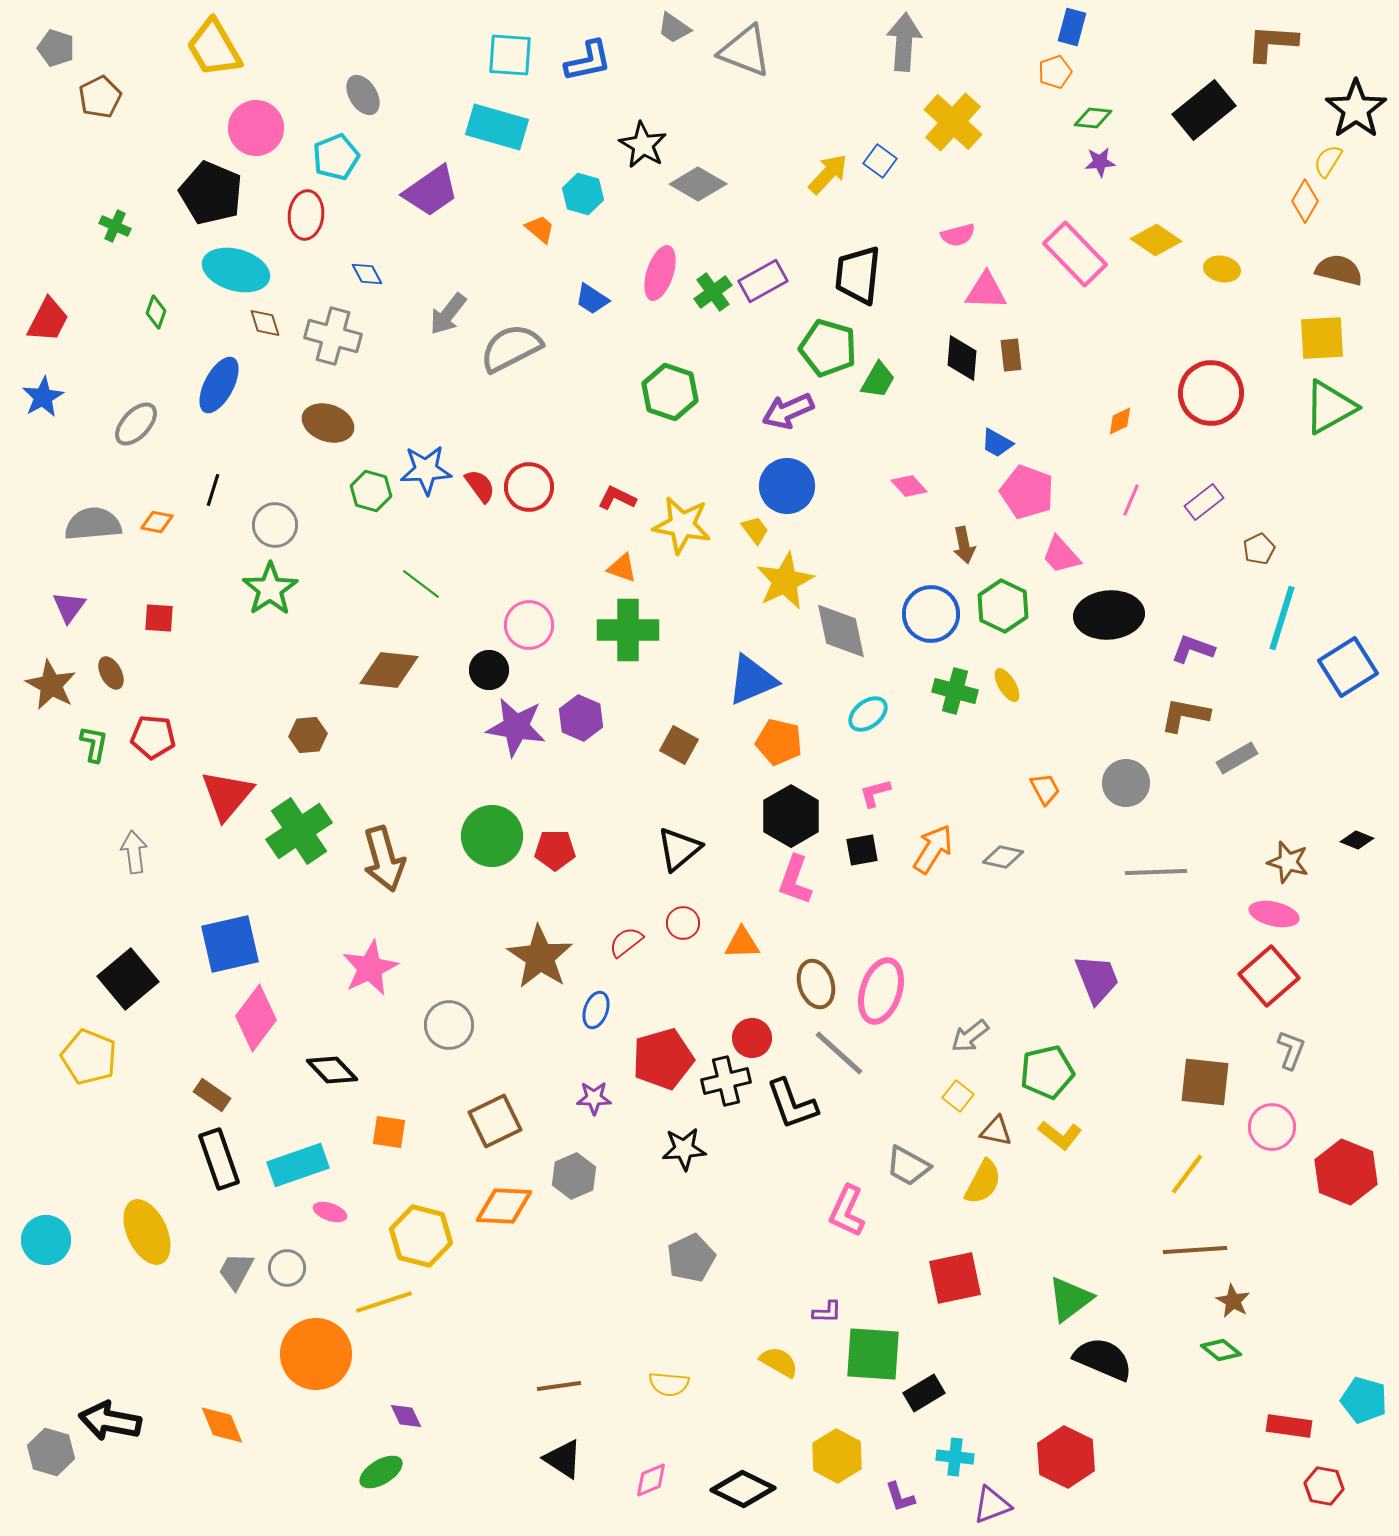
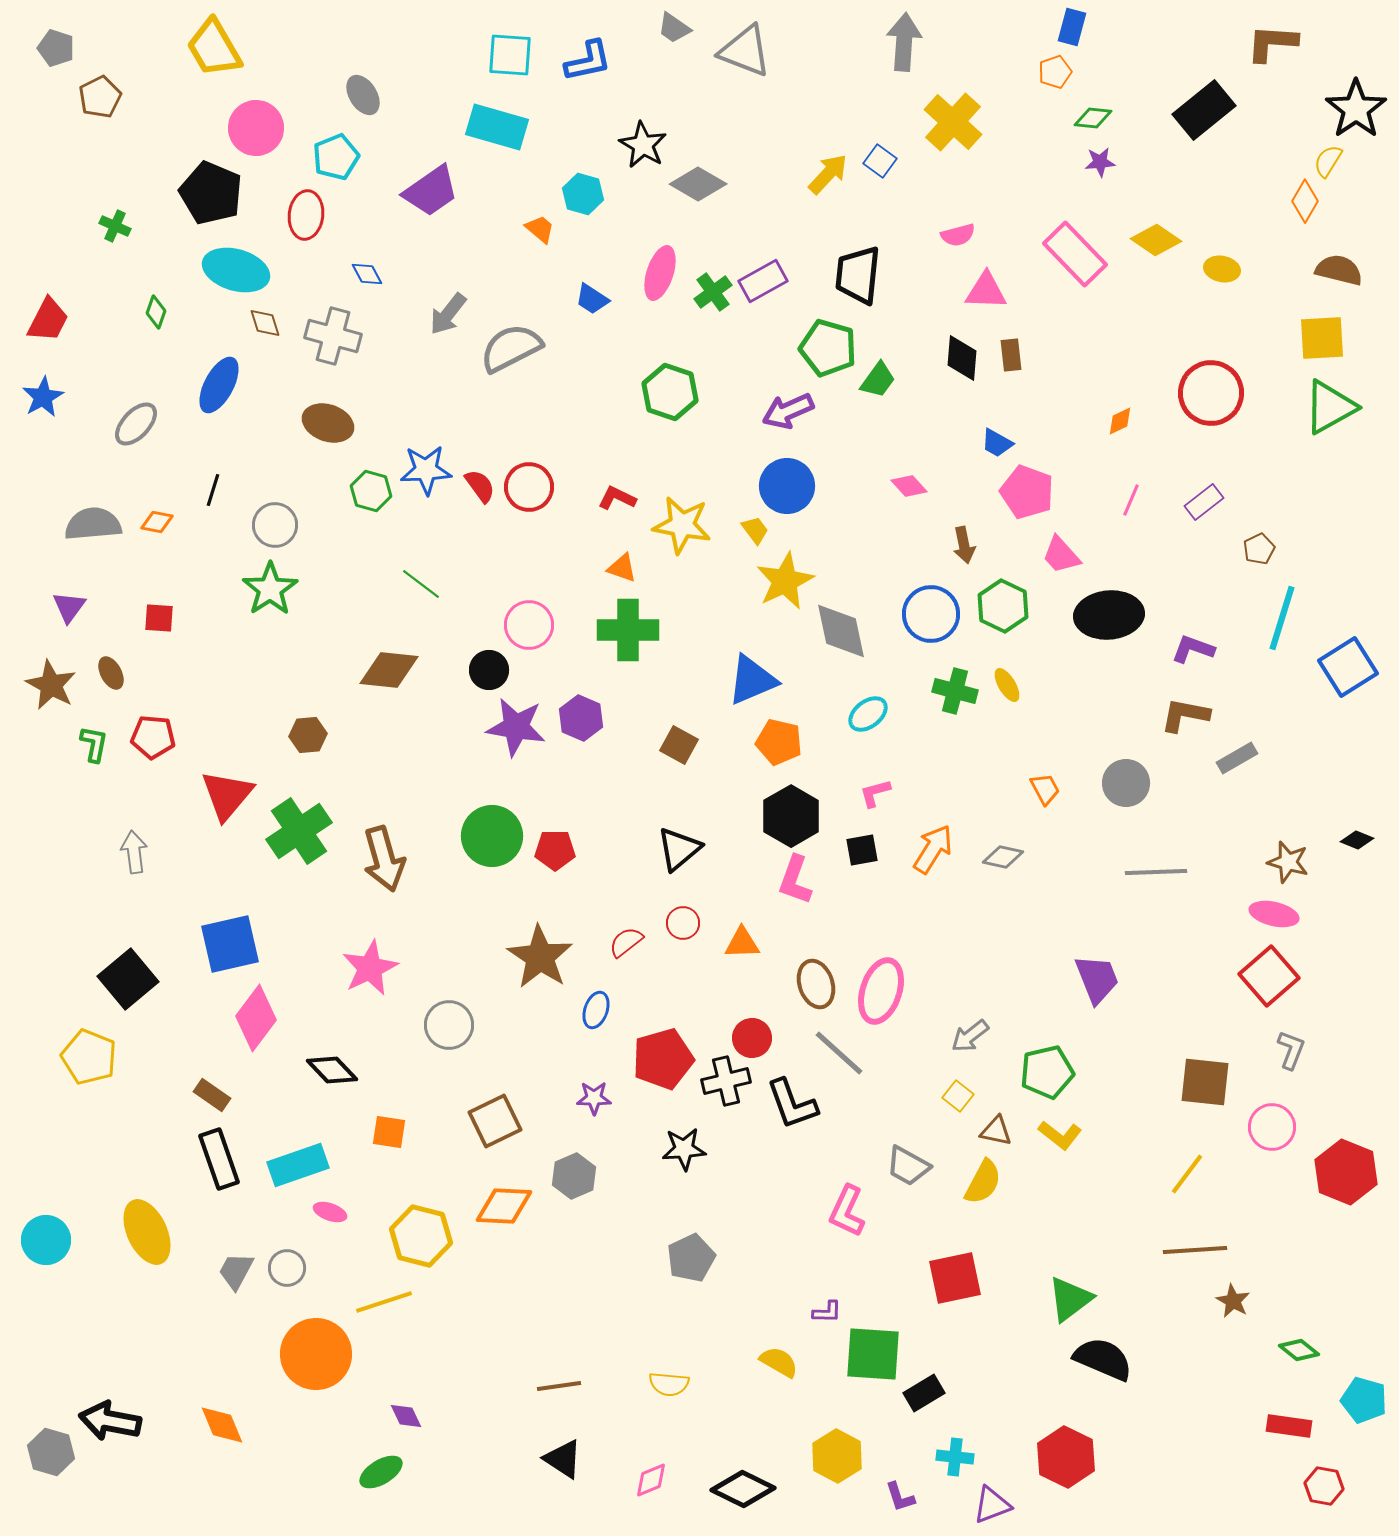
green trapezoid at (878, 380): rotated 6 degrees clockwise
green diamond at (1221, 1350): moved 78 px right
